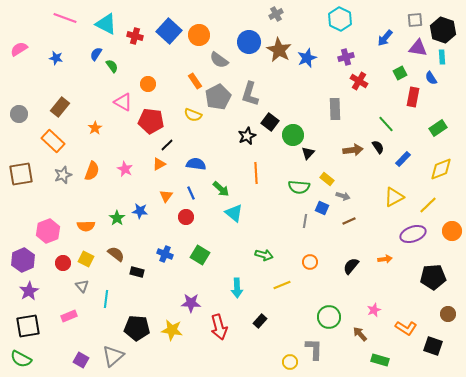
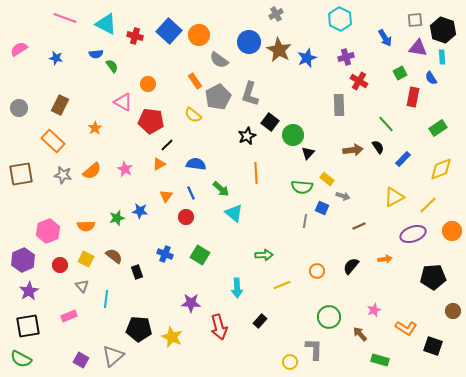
blue arrow at (385, 38): rotated 72 degrees counterclockwise
blue semicircle at (96, 54): rotated 128 degrees counterclockwise
brown rectangle at (60, 107): moved 2 px up; rotated 12 degrees counterclockwise
gray rectangle at (335, 109): moved 4 px right, 4 px up
gray circle at (19, 114): moved 6 px up
yellow semicircle at (193, 115): rotated 18 degrees clockwise
orange semicircle at (92, 171): rotated 30 degrees clockwise
gray star at (63, 175): rotated 30 degrees clockwise
green semicircle at (299, 187): moved 3 px right
green star at (117, 218): rotated 21 degrees clockwise
brown line at (349, 221): moved 10 px right, 5 px down
brown semicircle at (116, 254): moved 2 px left, 2 px down
green arrow at (264, 255): rotated 18 degrees counterclockwise
orange circle at (310, 262): moved 7 px right, 9 px down
red circle at (63, 263): moved 3 px left, 2 px down
black rectangle at (137, 272): rotated 56 degrees clockwise
brown circle at (448, 314): moved 5 px right, 3 px up
black pentagon at (137, 328): moved 2 px right, 1 px down
yellow star at (172, 330): moved 7 px down; rotated 15 degrees clockwise
